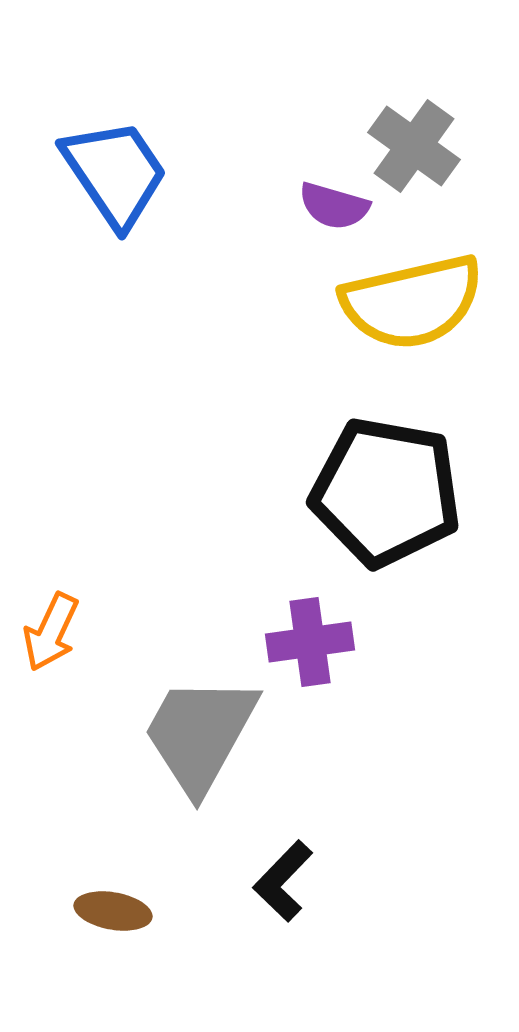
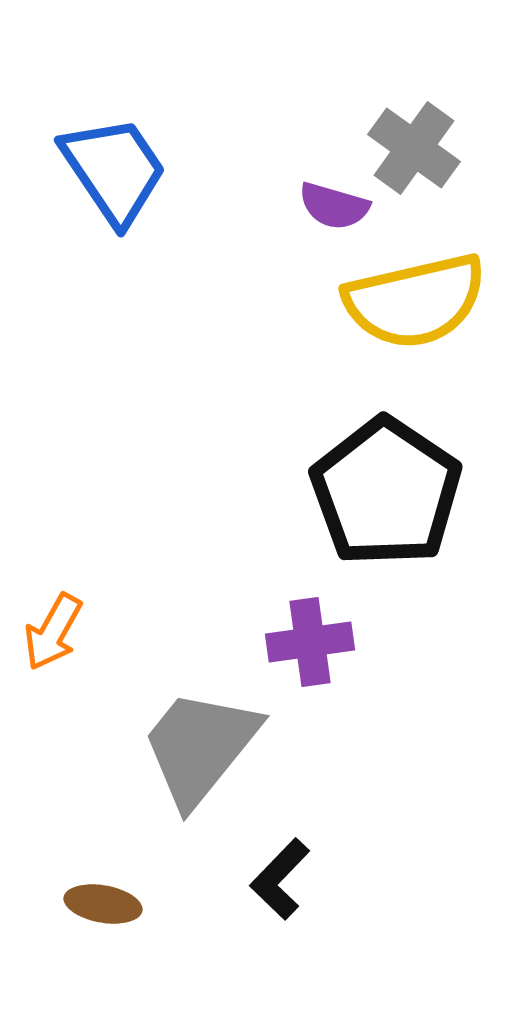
gray cross: moved 2 px down
blue trapezoid: moved 1 px left, 3 px up
yellow semicircle: moved 3 px right, 1 px up
black pentagon: rotated 24 degrees clockwise
orange arrow: moved 2 px right; rotated 4 degrees clockwise
gray trapezoid: moved 13 px down; rotated 10 degrees clockwise
black L-shape: moved 3 px left, 2 px up
brown ellipse: moved 10 px left, 7 px up
